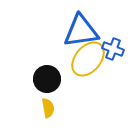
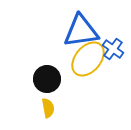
blue cross: rotated 15 degrees clockwise
